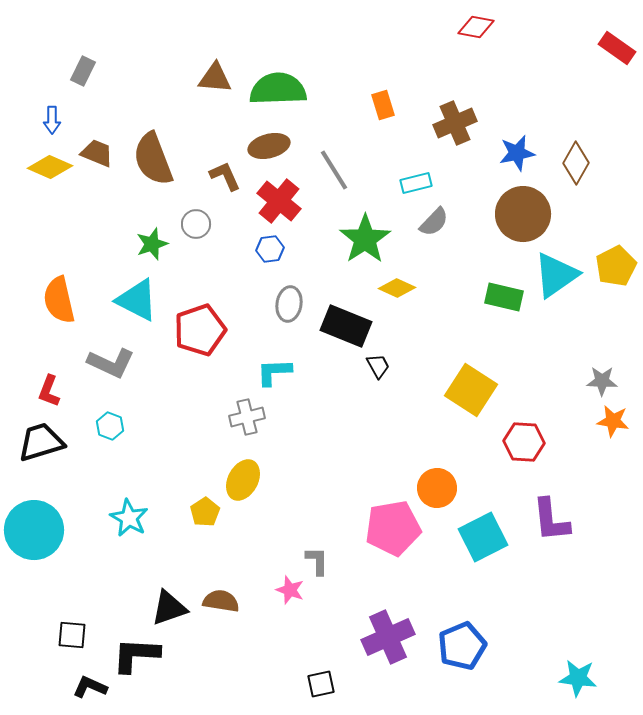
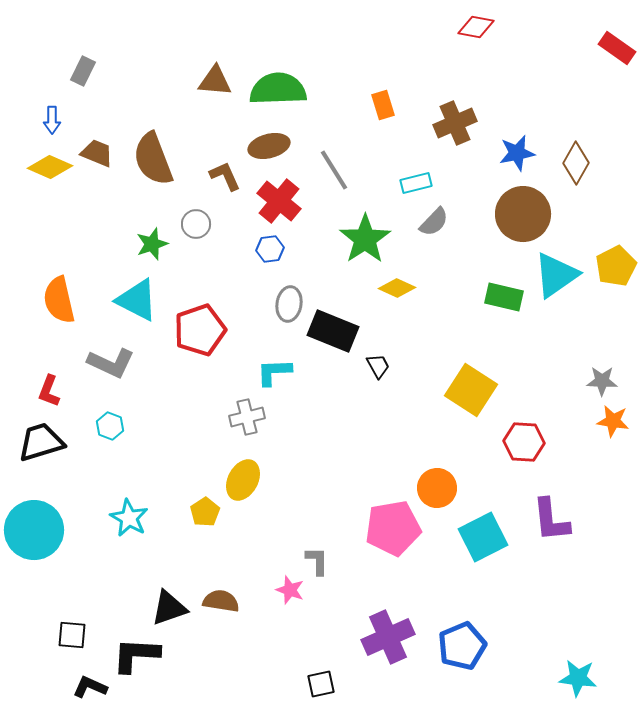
brown triangle at (215, 78): moved 3 px down
black rectangle at (346, 326): moved 13 px left, 5 px down
